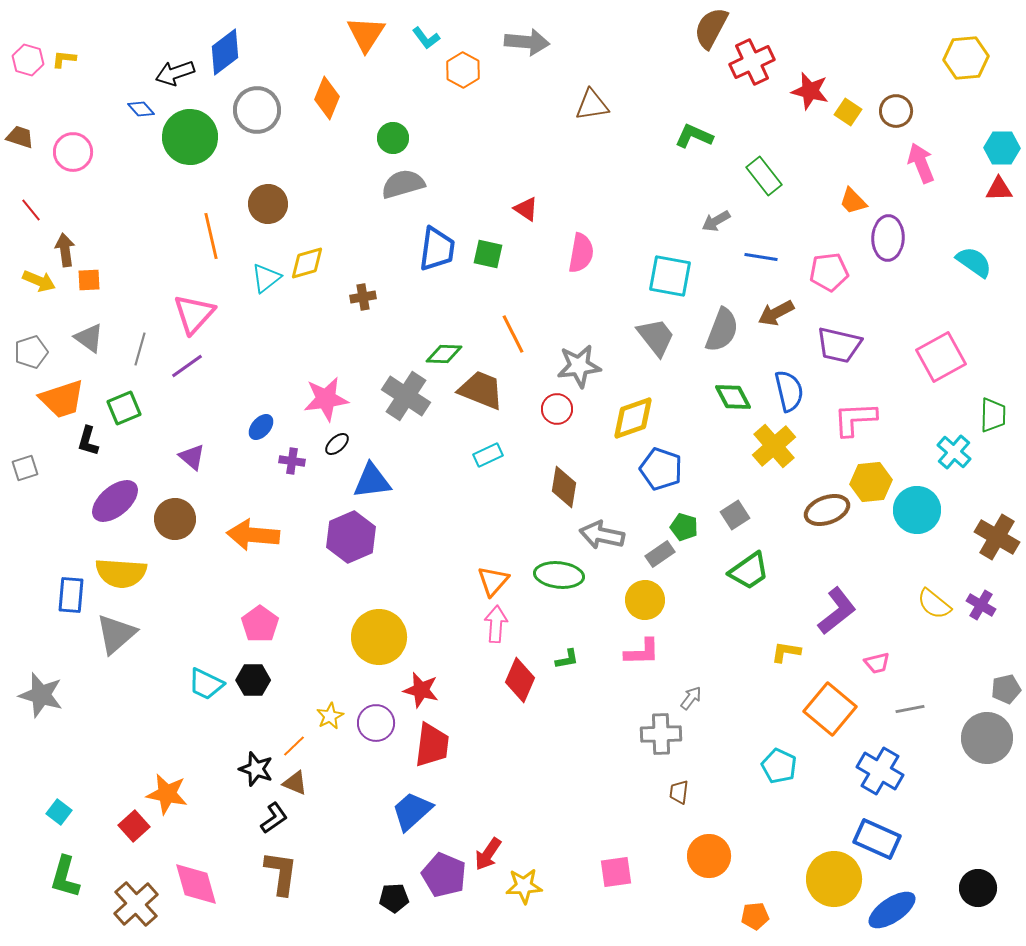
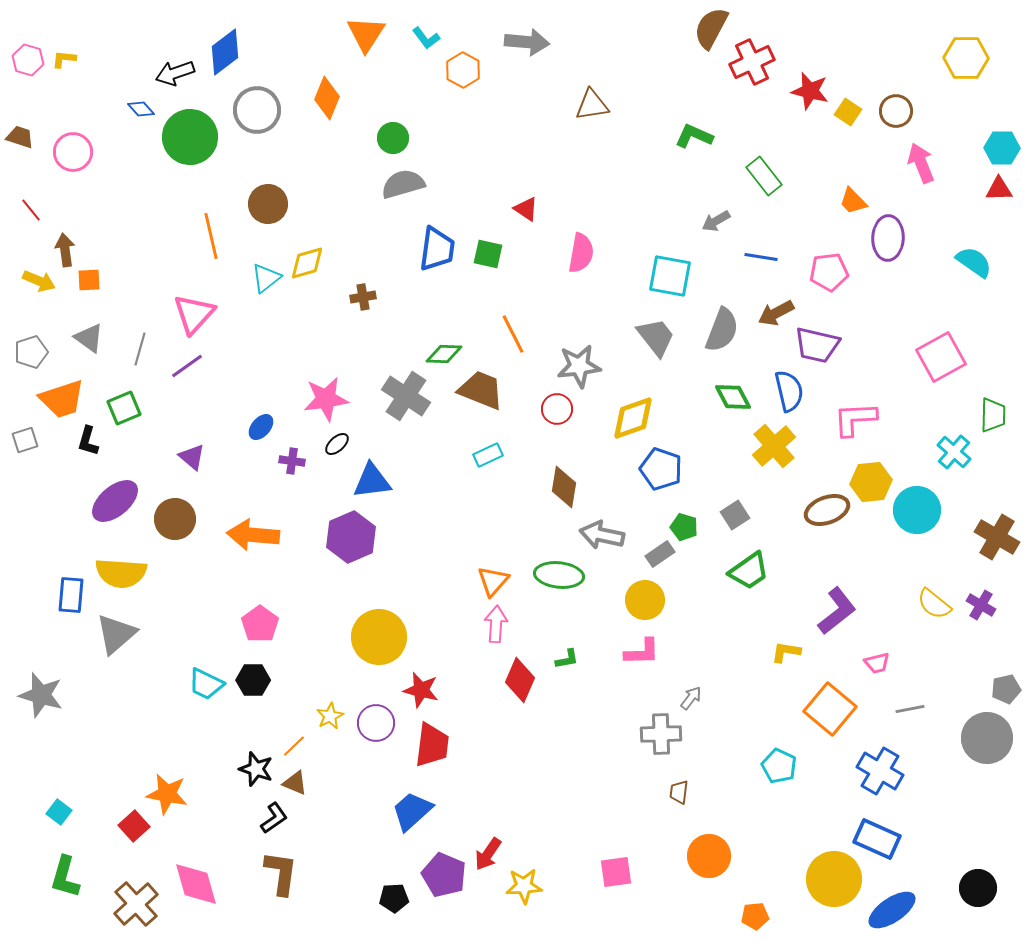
yellow hexagon at (966, 58): rotated 6 degrees clockwise
purple trapezoid at (839, 345): moved 22 px left
gray square at (25, 468): moved 28 px up
